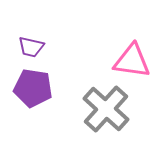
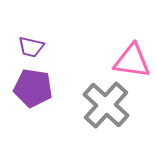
gray cross: moved 4 px up
